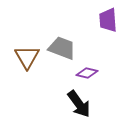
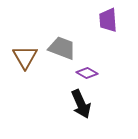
brown triangle: moved 2 px left
purple diamond: rotated 15 degrees clockwise
black arrow: moved 2 px right; rotated 12 degrees clockwise
